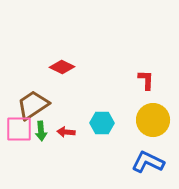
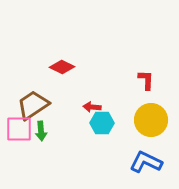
yellow circle: moved 2 px left
red arrow: moved 26 px right, 25 px up
blue L-shape: moved 2 px left
